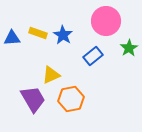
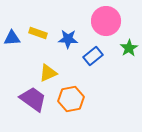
blue star: moved 5 px right, 4 px down; rotated 30 degrees counterclockwise
yellow triangle: moved 3 px left, 2 px up
purple trapezoid: rotated 24 degrees counterclockwise
